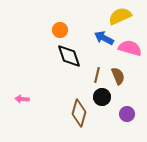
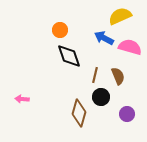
pink semicircle: moved 1 px up
brown line: moved 2 px left
black circle: moved 1 px left
